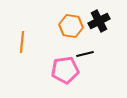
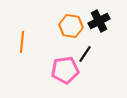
black line: rotated 42 degrees counterclockwise
